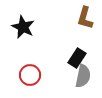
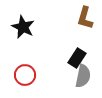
red circle: moved 5 px left
